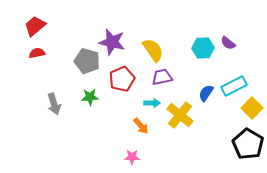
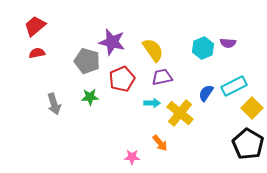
purple semicircle: rotated 35 degrees counterclockwise
cyan hexagon: rotated 20 degrees counterclockwise
yellow cross: moved 2 px up
orange arrow: moved 19 px right, 17 px down
